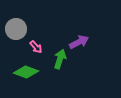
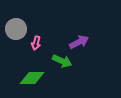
pink arrow: moved 4 px up; rotated 56 degrees clockwise
green arrow: moved 2 px right, 2 px down; rotated 96 degrees clockwise
green diamond: moved 6 px right, 6 px down; rotated 20 degrees counterclockwise
